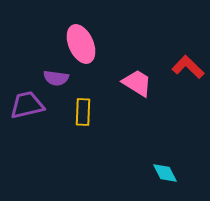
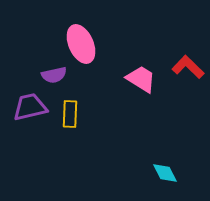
purple semicircle: moved 2 px left, 3 px up; rotated 20 degrees counterclockwise
pink trapezoid: moved 4 px right, 4 px up
purple trapezoid: moved 3 px right, 2 px down
yellow rectangle: moved 13 px left, 2 px down
